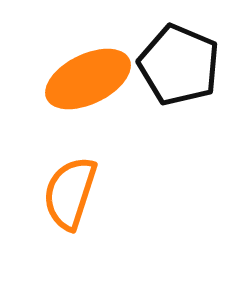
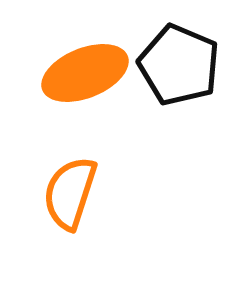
orange ellipse: moved 3 px left, 6 px up; rotated 4 degrees clockwise
